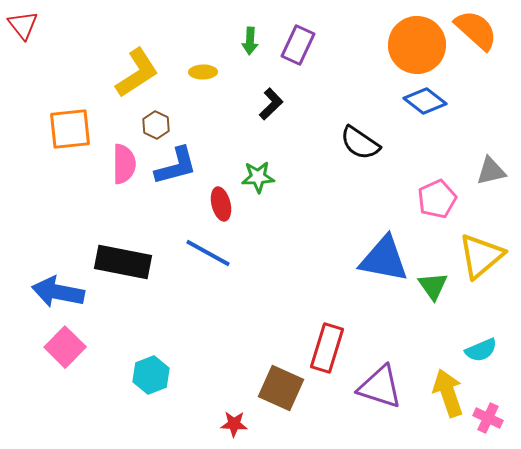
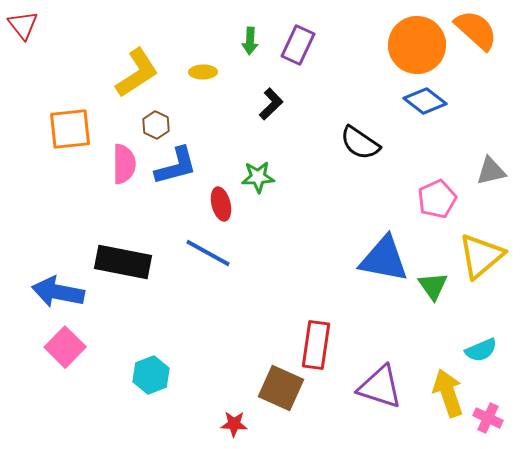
red rectangle: moved 11 px left, 3 px up; rotated 9 degrees counterclockwise
